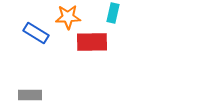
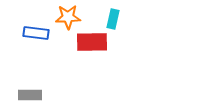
cyan rectangle: moved 6 px down
blue rectangle: rotated 25 degrees counterclockwise
